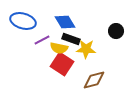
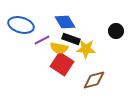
blue ellipse: moved 2 px left, 4 px down
